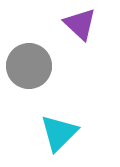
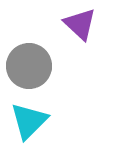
cyan triangle: moved 30 px left, 12 px up
